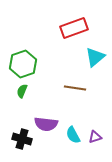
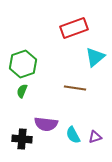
black cross: rotated 12 degrees counterclockwise
